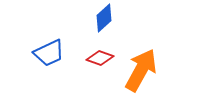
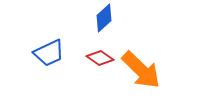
red diamond: rotated 16 degrees clockwise
orange arrow: rotated 105 degrees clockwise
